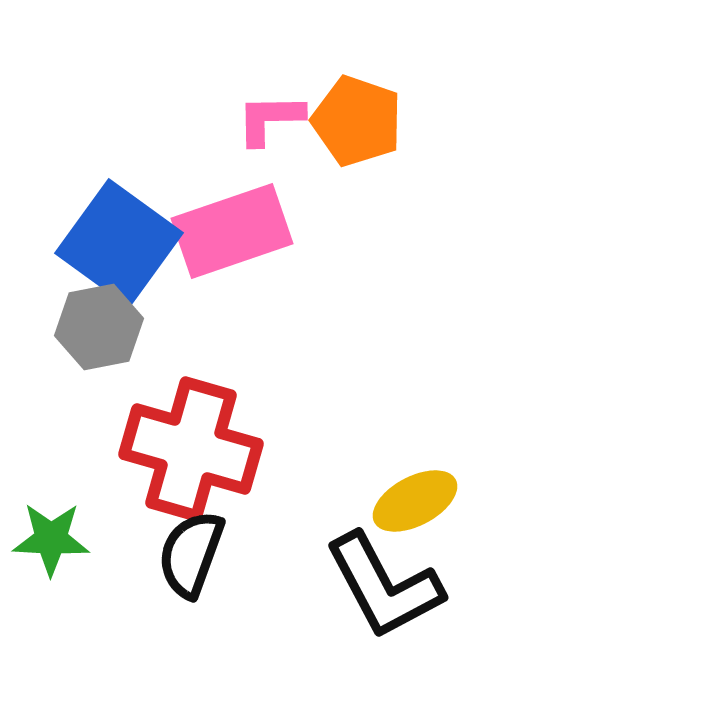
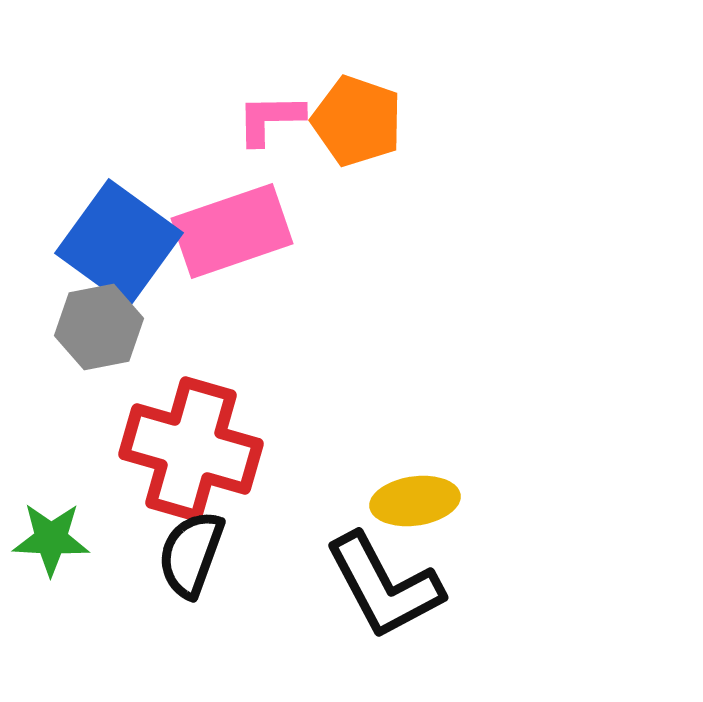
yellow ellipse: rotated 20 degrees clockwise
